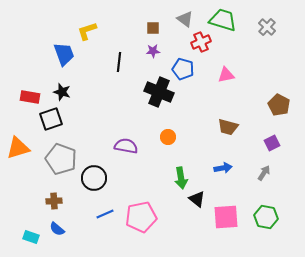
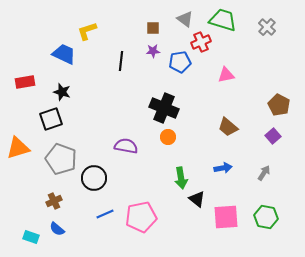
blue trapezoid: rotated 45 degrees counterclockwise
black line: moved 2 px right, 1 px up
blue pentagon: moved 3 px left, 7 px up; rotated 25 degrees counterclockwise
black cross: moved 5 px right, 16 px down
red rectangle: moved 5 px left, 15 px up; rotated 18 degrees counterclockwise
brown trapezoid: rotated 25 degrees clockwise
purple square: moved 1 px right, 7 px up; rotated 14 degrees counterclockwise
brown cross: rotated 21 degrees counterclockwise
